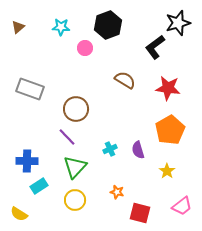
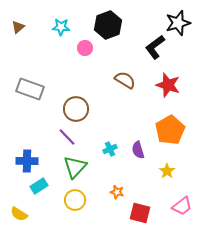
red star: moved 3 px up; rotated 10 degrees clockwise
